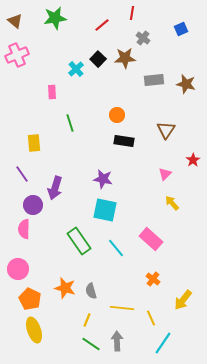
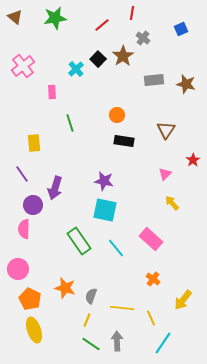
brown triangle at (15, 21): moved 4 px up
pink cross at (17, 55): moved 6 px right, 11 px down; rotated 15 degrees counterclockwise
brown star at (125, 58): moved 2 px left, 2 px up; rotated 30 degrees counterclockwise
purple star at (103, 179): moved 1 px right, 2 px down
gray semicircle at (91, 291): moved 5 px down; rotated 35 degrees clockwise
